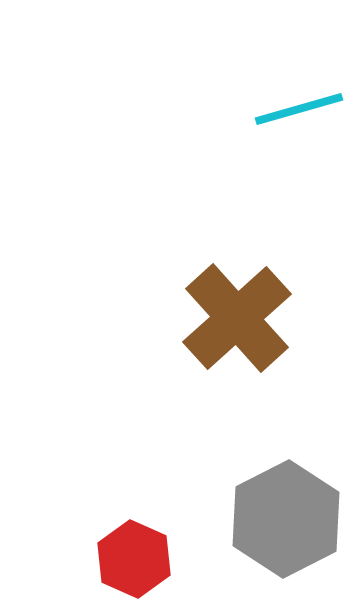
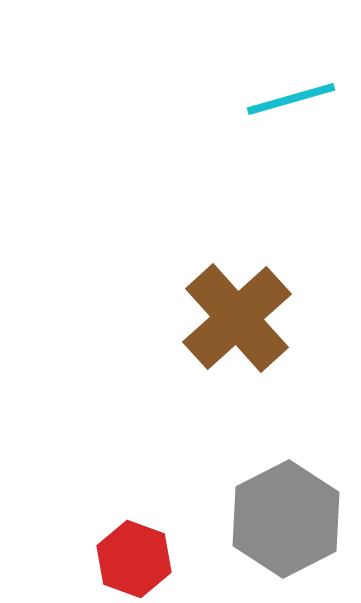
cyan line: moved 8 px left, 10 px up
red hexagon: rotated 4 degrees counterclockwise
